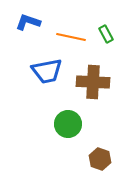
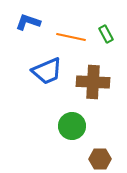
blue trapezoid: rotated 12 degrees counterclockwise
green circle: moved 4 px right, 2 px down
brown hexagon: rotated 20 degrees counterclockwise
